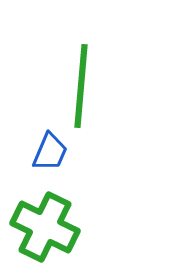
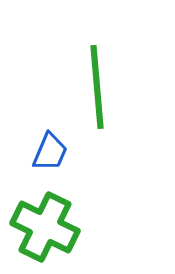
green line: moved 16 px right, 1 px down; rotated 10 degrees counterclockwise
